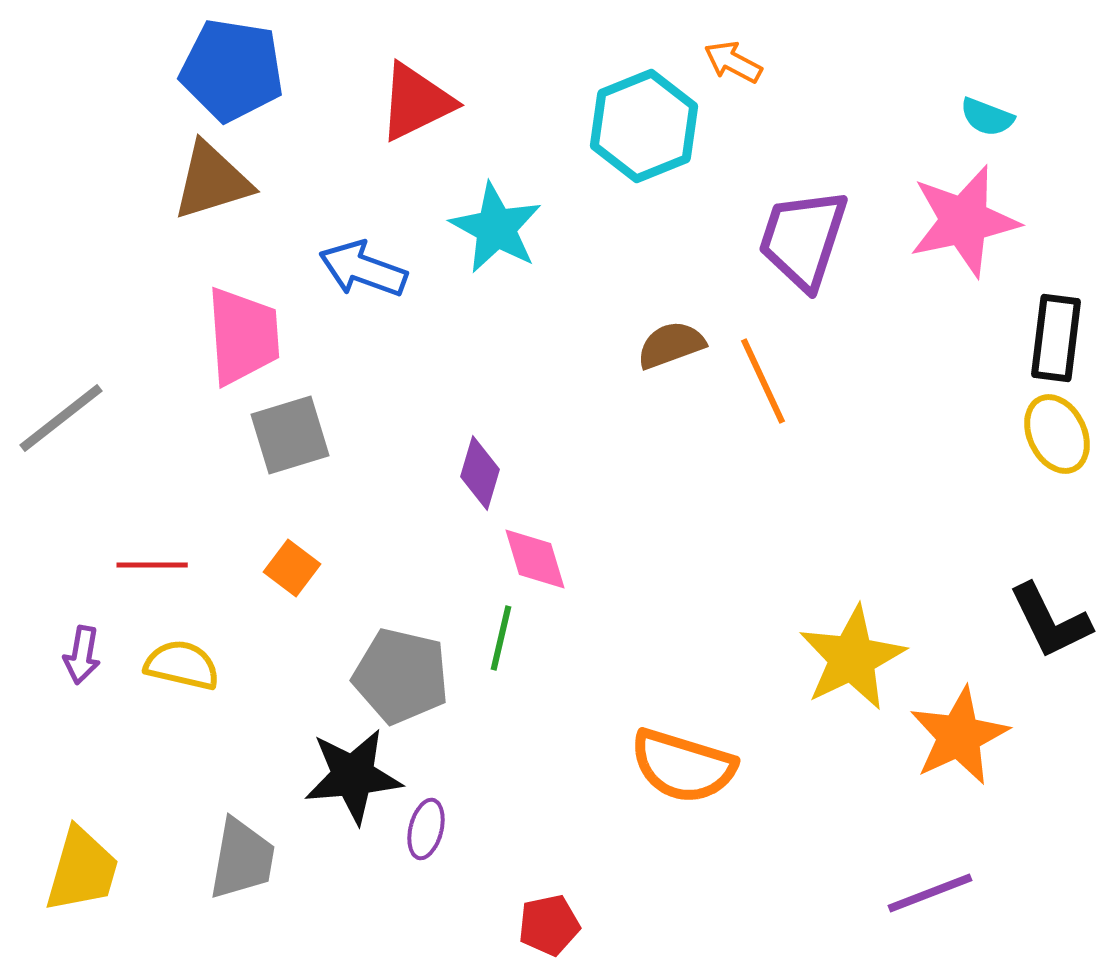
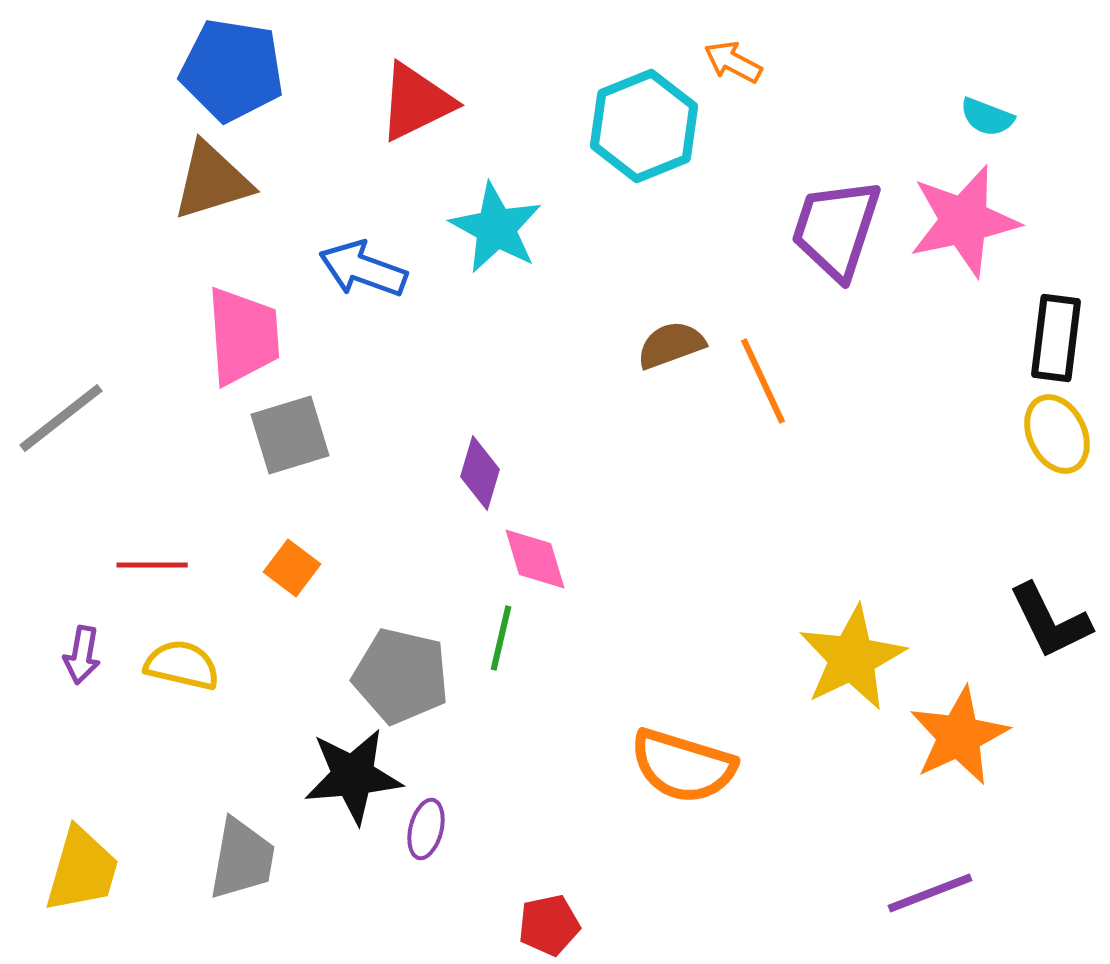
purple trapezoid: moved 33 px right, 10 px up
